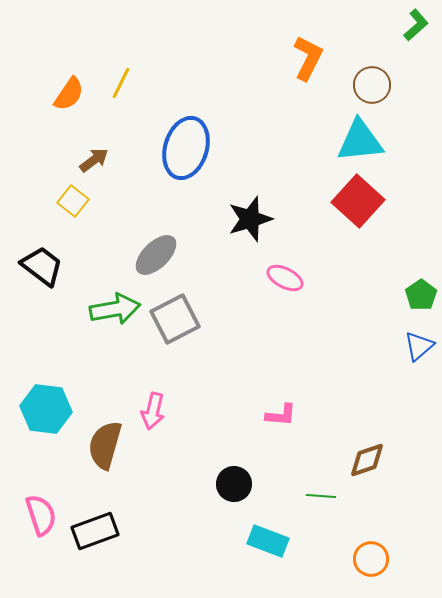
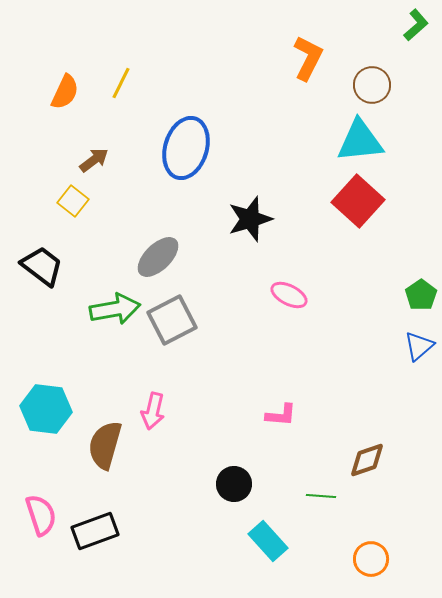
orange semicircle: moved 4 px left, 2 px up; rotated 9 degrees counterclockwise
gray ellipse: moved 2 px right, 2 px down
pink ellipse: moved 4 px right, 17 px down
gray square: moved 3 px left, 1 px down
cyan rectangle: rotated 27 degrees clockwise
